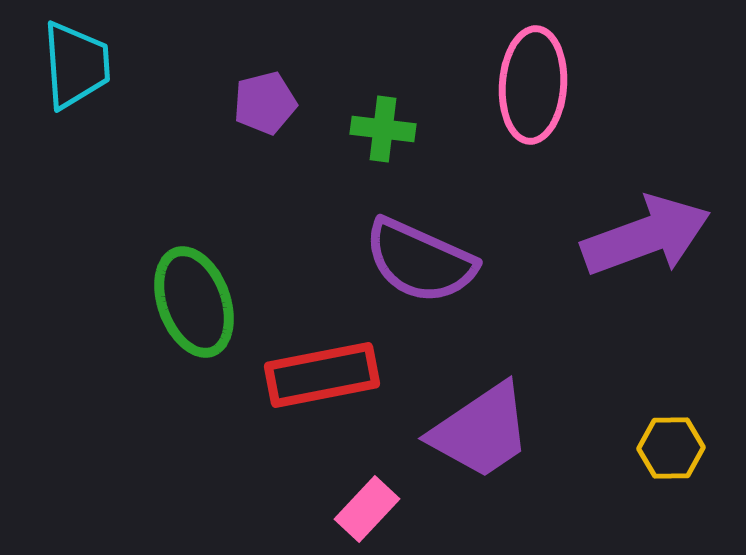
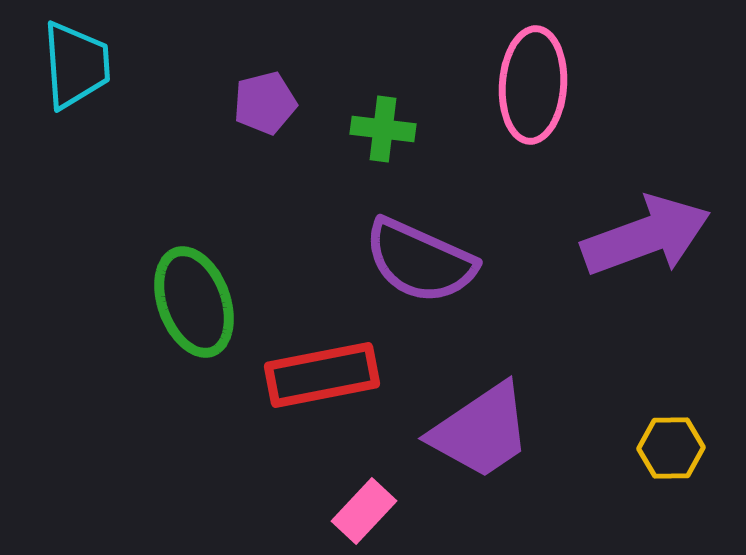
pink rectangle: moved 3 px left, 2 px down
